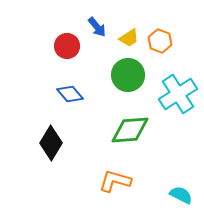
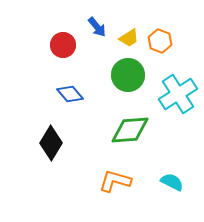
red circle: moved 4 px left, 1 px up
cyan semicircle: moved 9 px left, 13 px up
